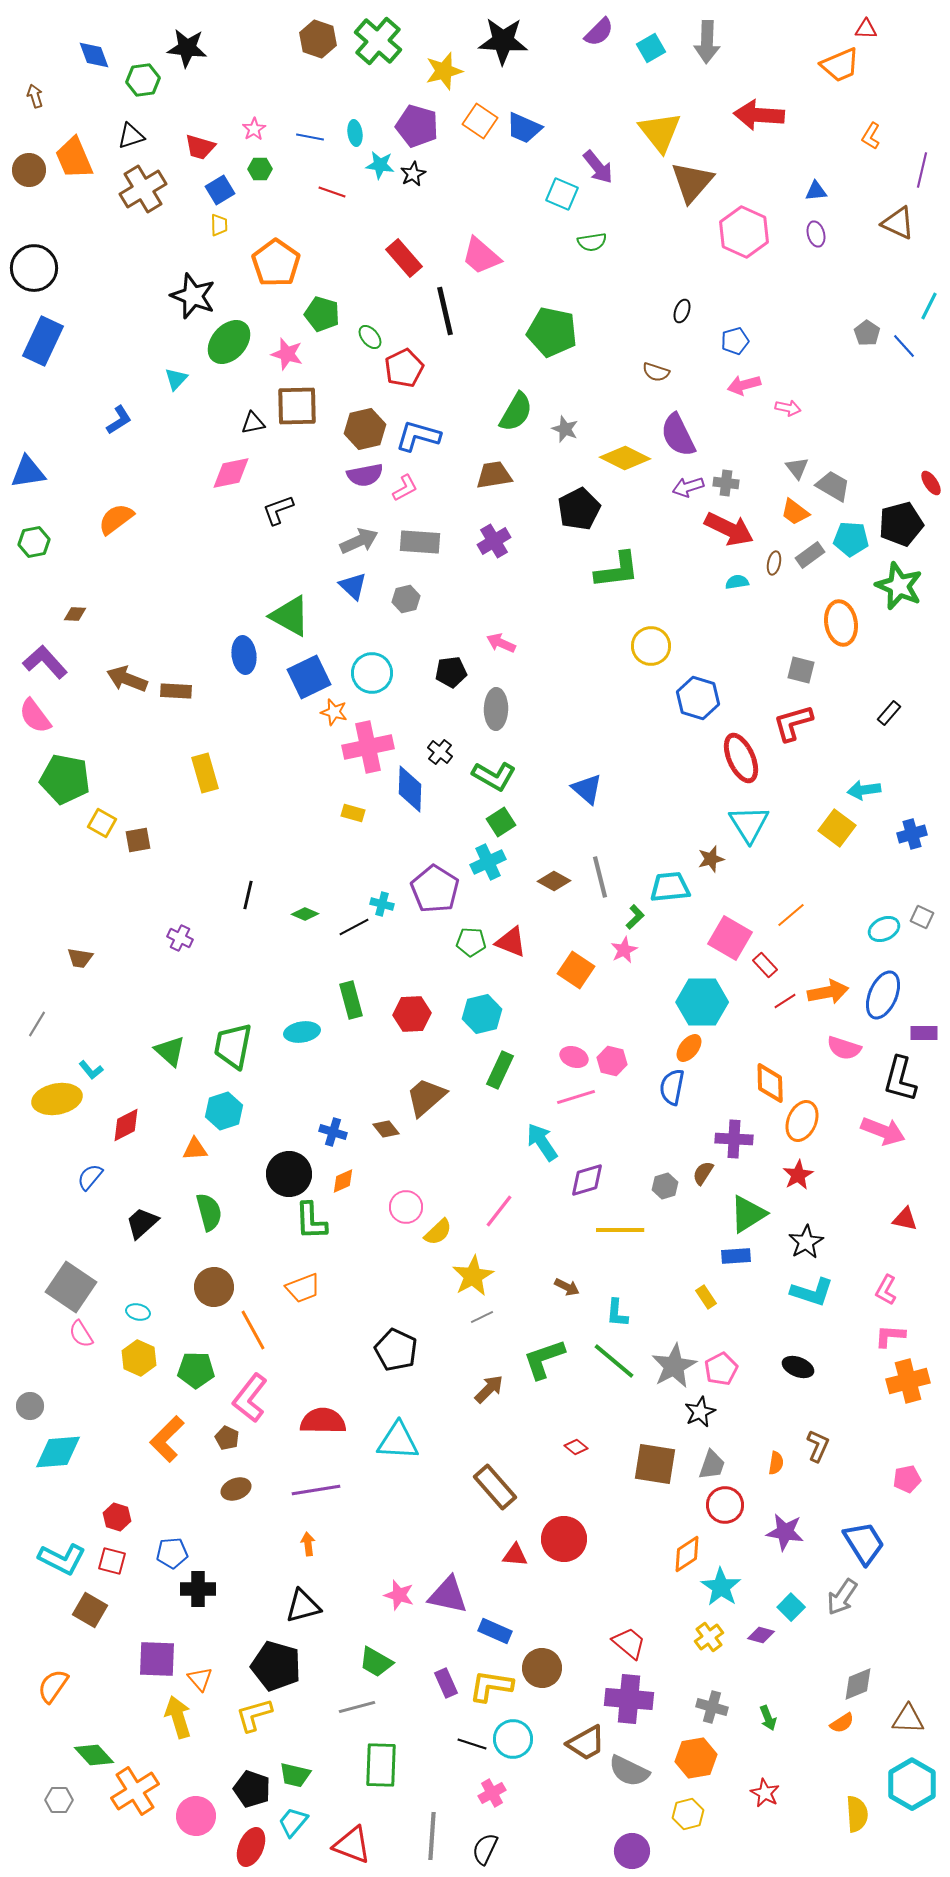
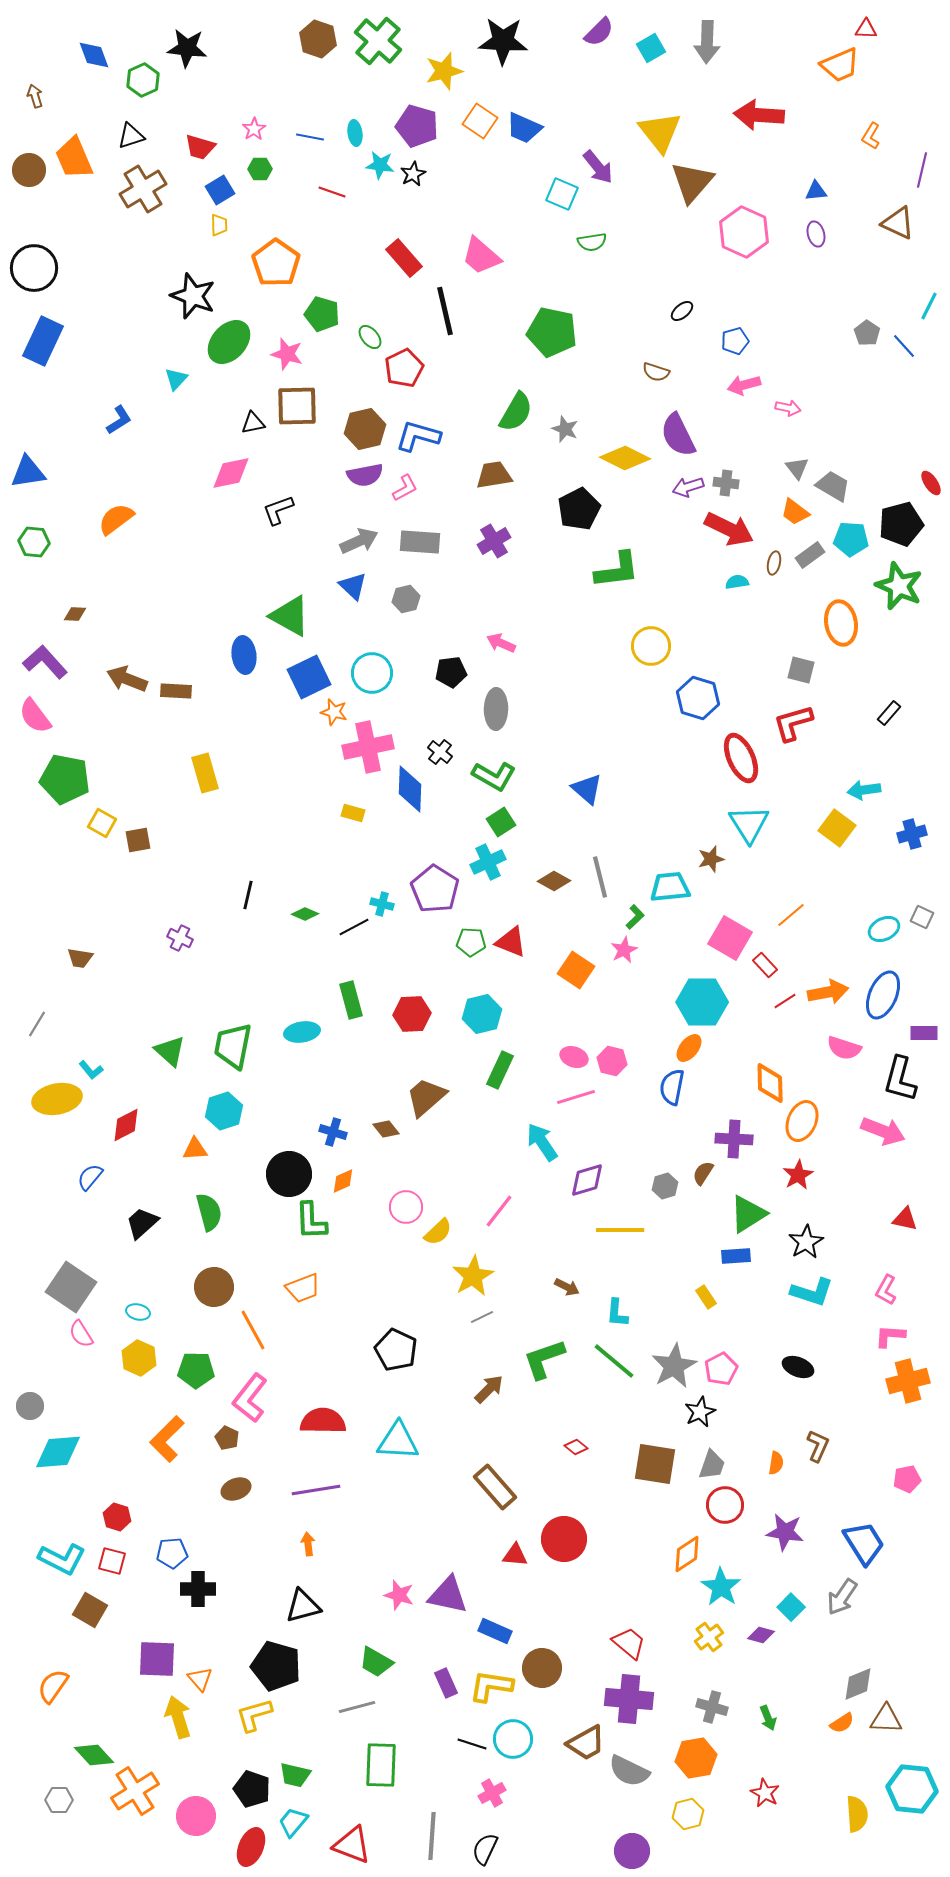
green hexagon at (143, 80): rotated 16 degrees counterclockwise
black ellipse at (682, 311): rotated 30 degrees clockwise
green hexagon at (34, 542): rotated 16 degrees clockwise
brown triangle at (908, 1719): moved 22 px left
cyan hexagon at (912, 1784): moved 5 px down; rotated 24 degrees counterclockwise
